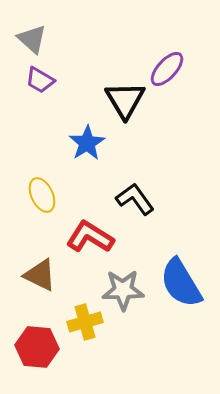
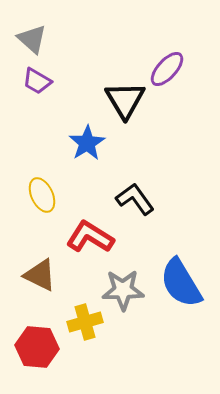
purple trapezoid: moved 3 px left, 1 px down
